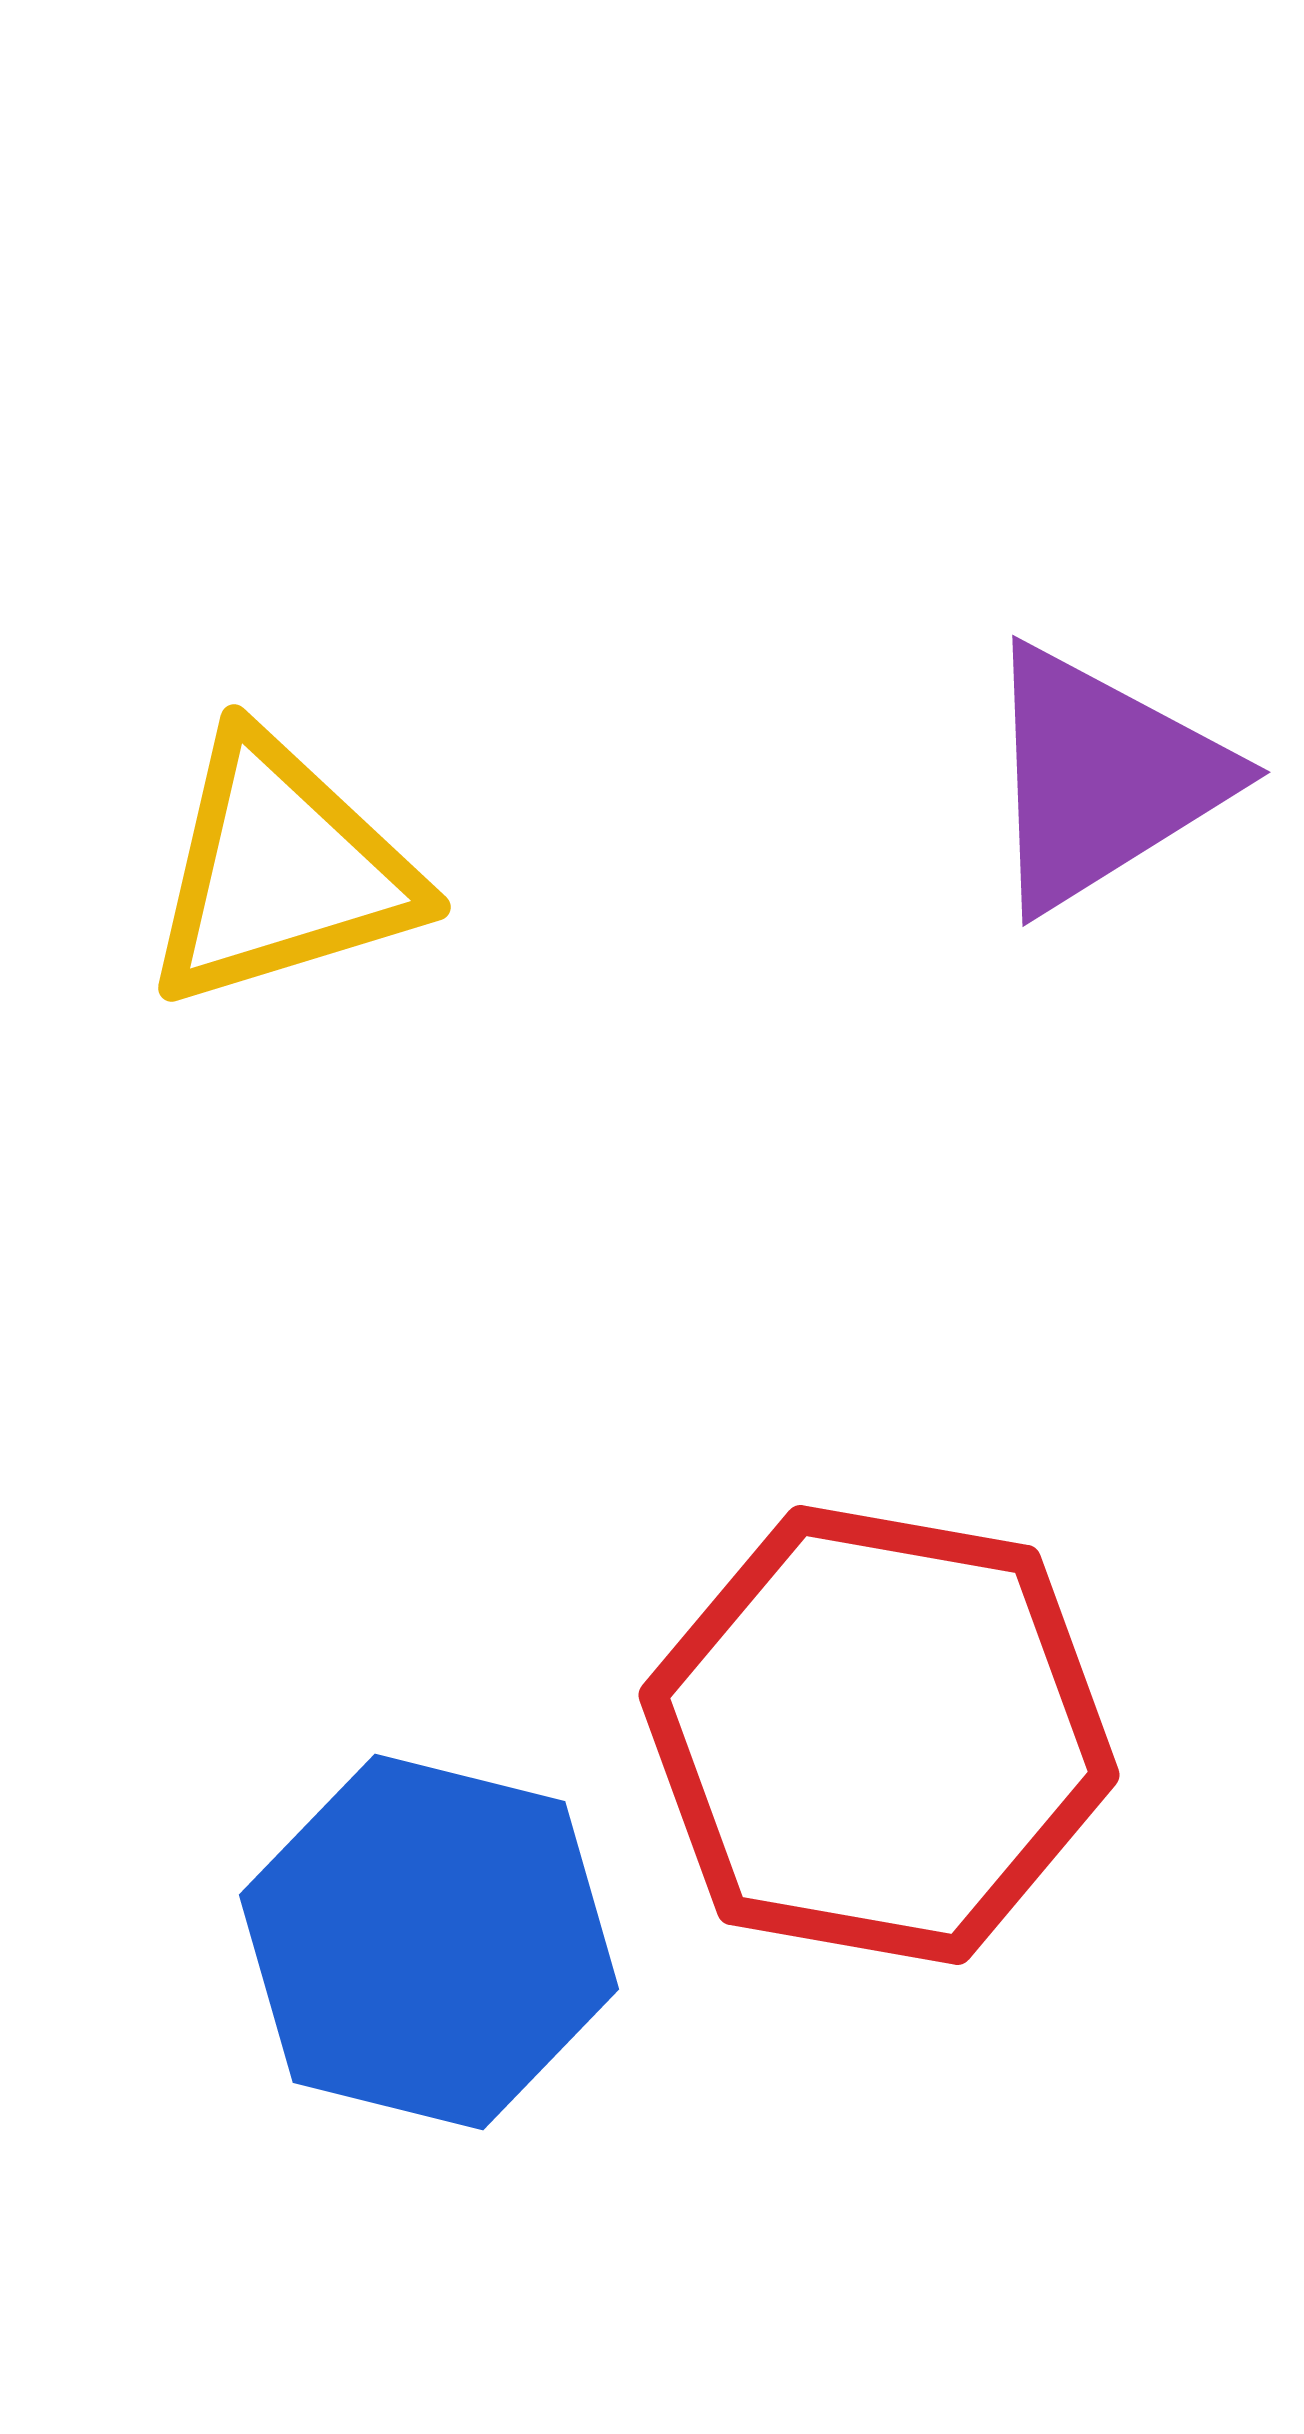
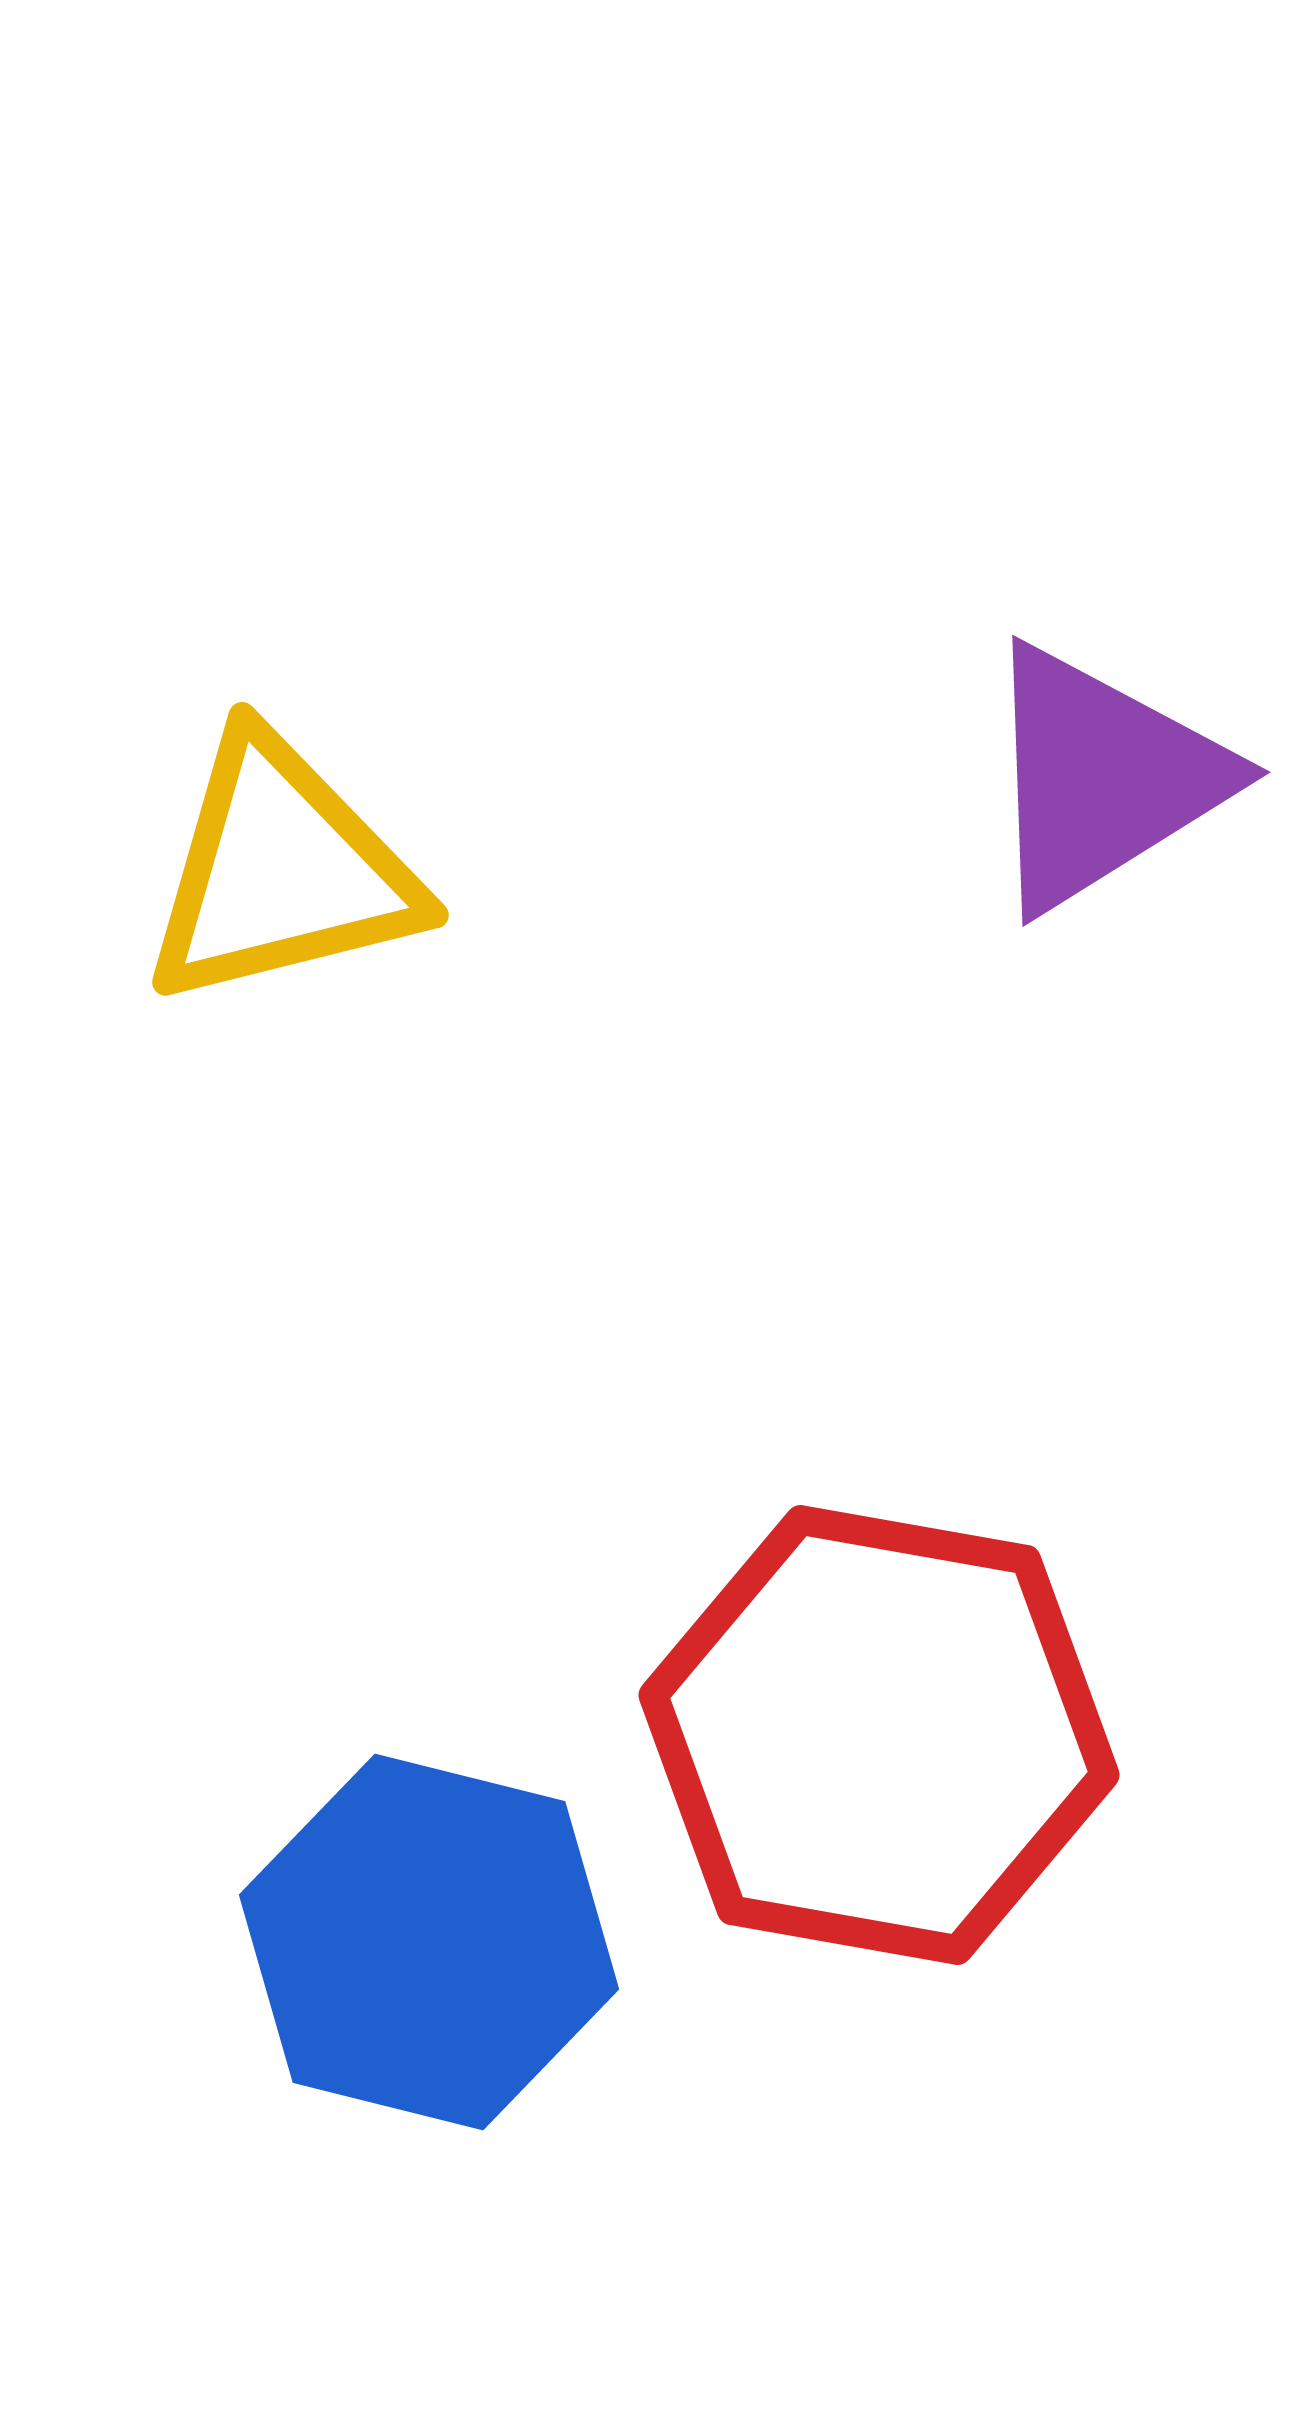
yellow triangle: rotated 3 degrees clockwise
